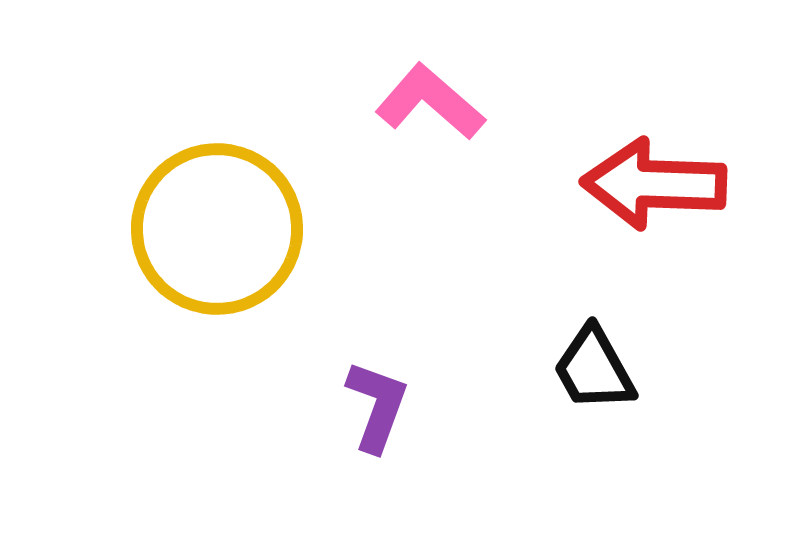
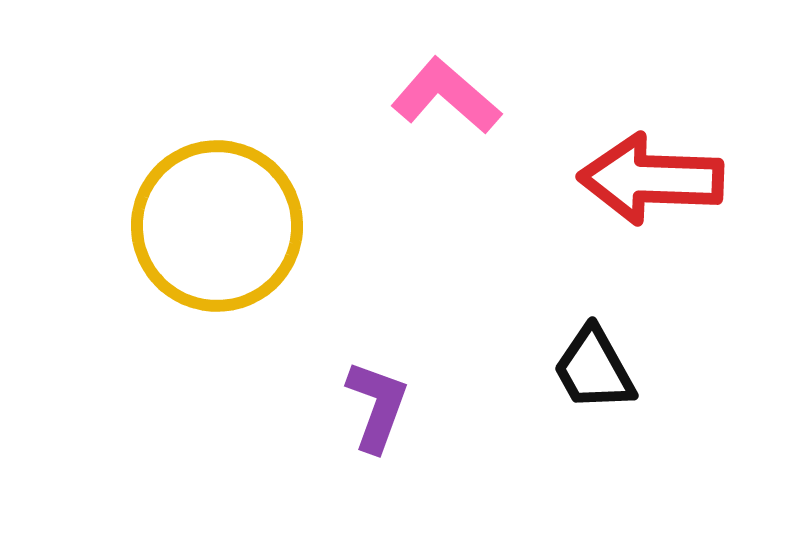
pink L-shape: moved 16 px right, 6 px up
red arrow: moved 3 px left, 5 px up
yellow circle: moved 3 px up
